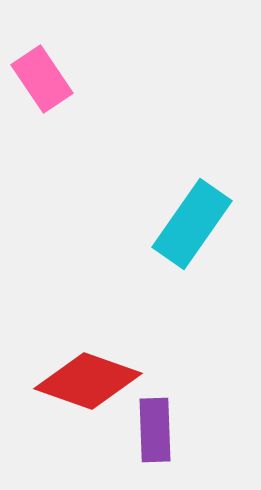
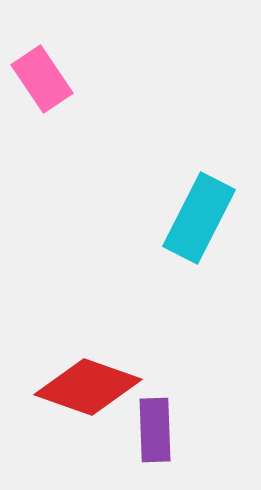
cyan rectangle: moved 7 px right, 6 px up; rotated 8 degrees counterclockwise
red diamond: moved 6 px down
